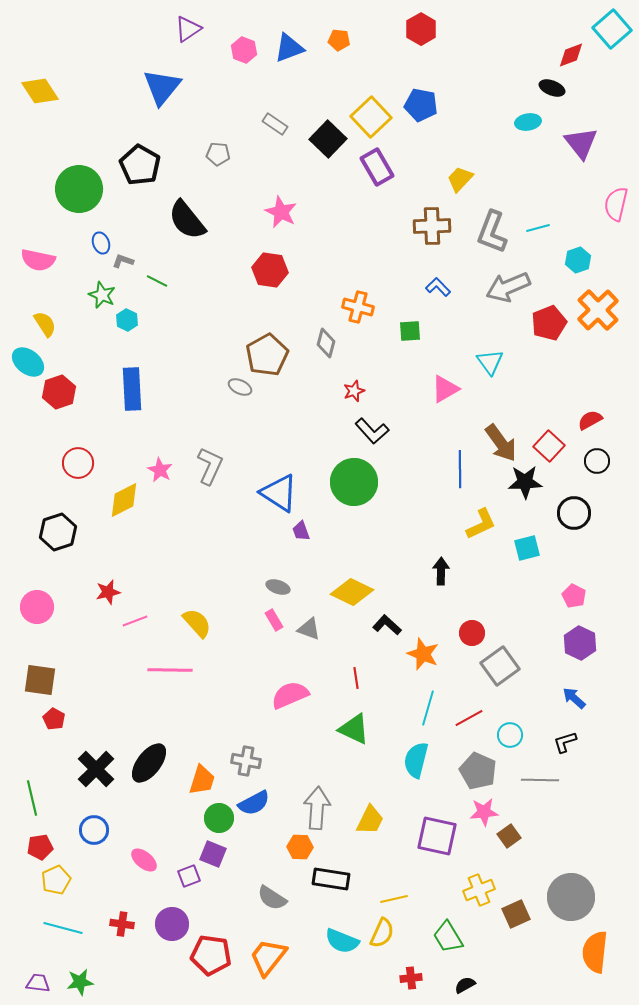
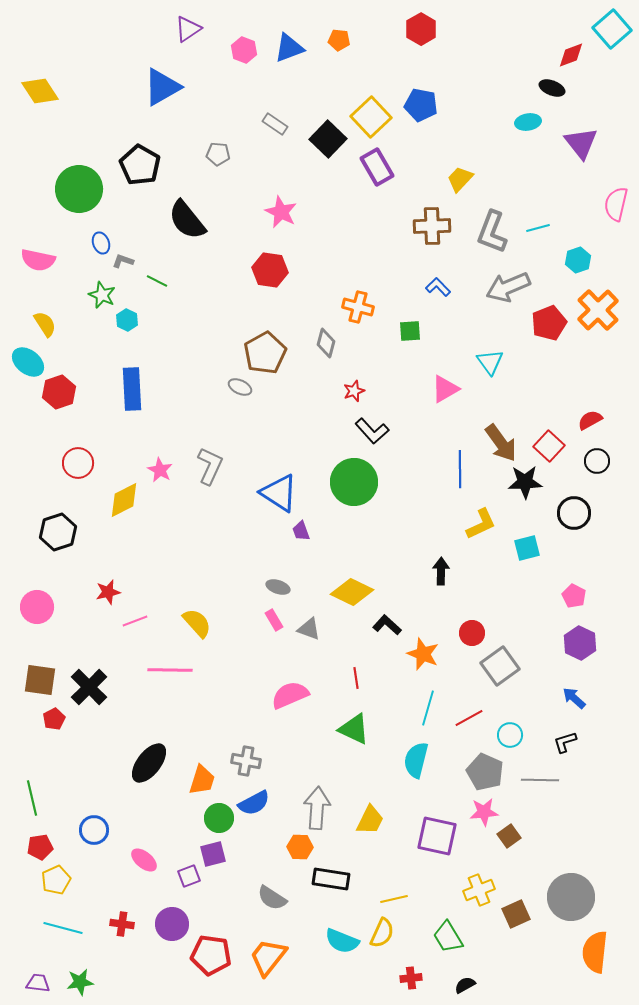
blue triangle at (162, 87): rotated 21 degrees clockwise
brown pentagon at (267, 355): moved 2 px left, 2 px up
red pentagon at (54, 719): rotated 15 degrees clockwise
black cross at (96, 769): moved 7 px left, 82 px up
gray pentagon at (478, 771): moved 7 px right, 1 px down
purple square at (213, 854): rotated 36 degrees counterclockwise
